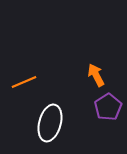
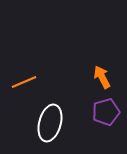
orange arrow: moved 6 px right, 2 px down
purple pentagon: moved 2 px left, 5 px down; rotated 16 degrees clockwise
